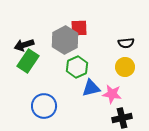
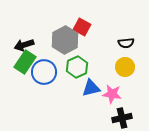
red square: moved 3 px right, 1 px up; rotated 30 degrees clockwise
green rectangle: moved 3 px left, 1 px down
blue circle: moved 34 px up
